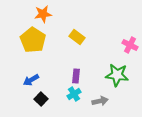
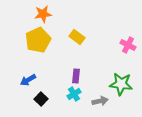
yellow pentagon: moved 5 px right; rotated 15 degrees clockwise
pink cross: moved 2 px left
green star: moved 4 px right, 9 px down
blue arrow: moved 3 px left
